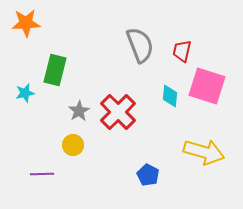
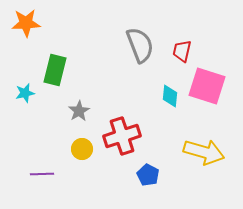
red cross: moved 4 px right, 24 px down; rotated 27 degrees clockwise
yellow circle: moved 9 px right, 4 px down
